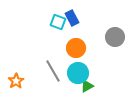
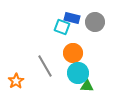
blue rectangle: rotated 49 degrees counterclockwise
cyan square: moved 4 px right, 5 px down
gray circle: moved 20 px left, 15 px up
orange circle: moved 3 px left, 5 px down
gray line: moved 8 px left, 5 px up
green triangle: rotated 32 degrees clockwise
